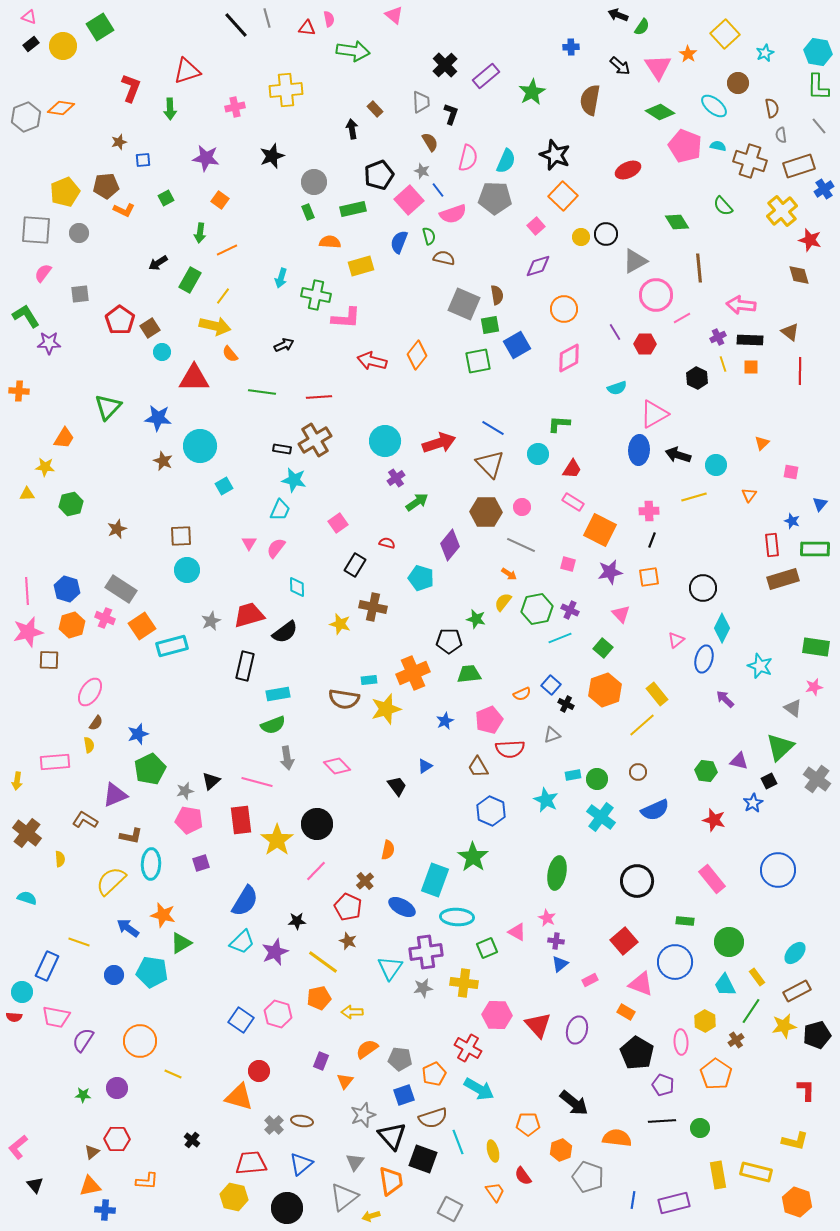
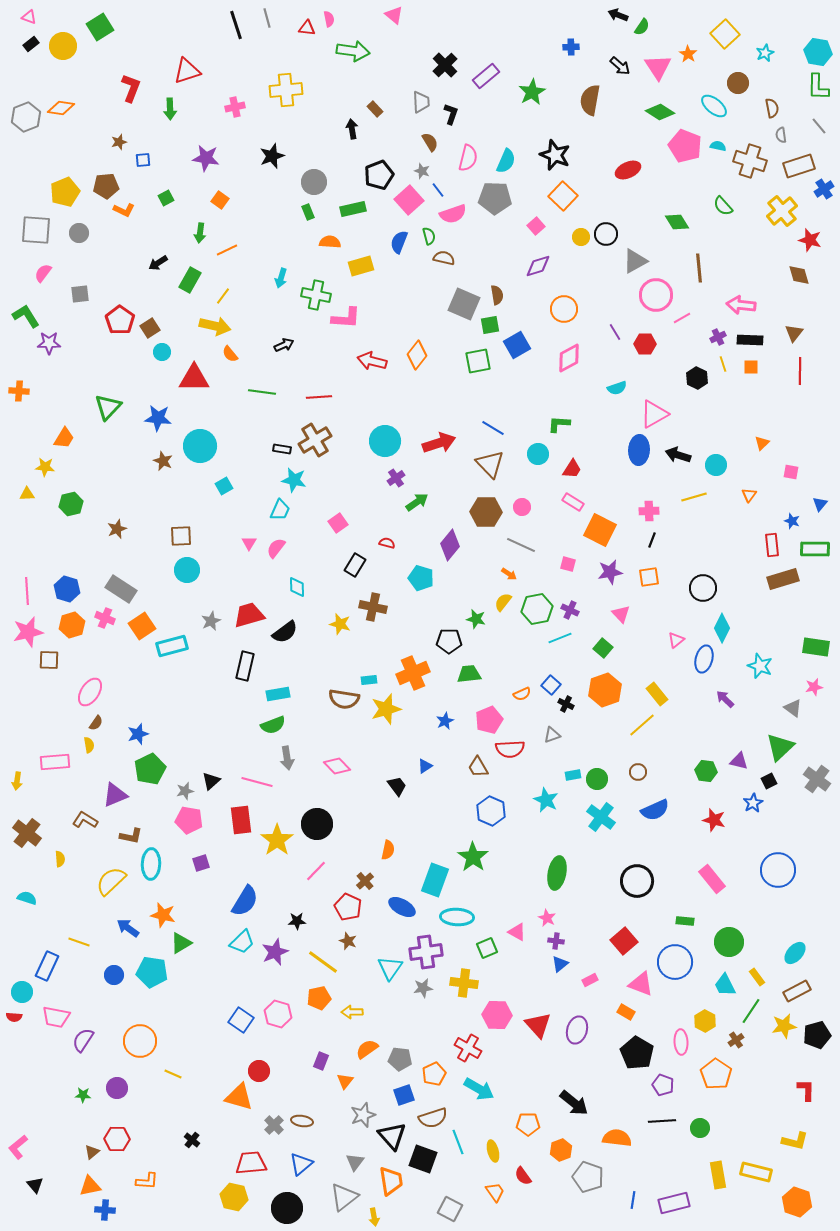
black line at (236, 25): rotated 24 degrees clockwise
brown triangle at (790, 332): moved 4 px right, 1 px down; rotated 30 degrees clockwise
yellow arrow at (371, 1216): moved 3 px right, 1 px down; rotated 84 degrees counterclockwise
